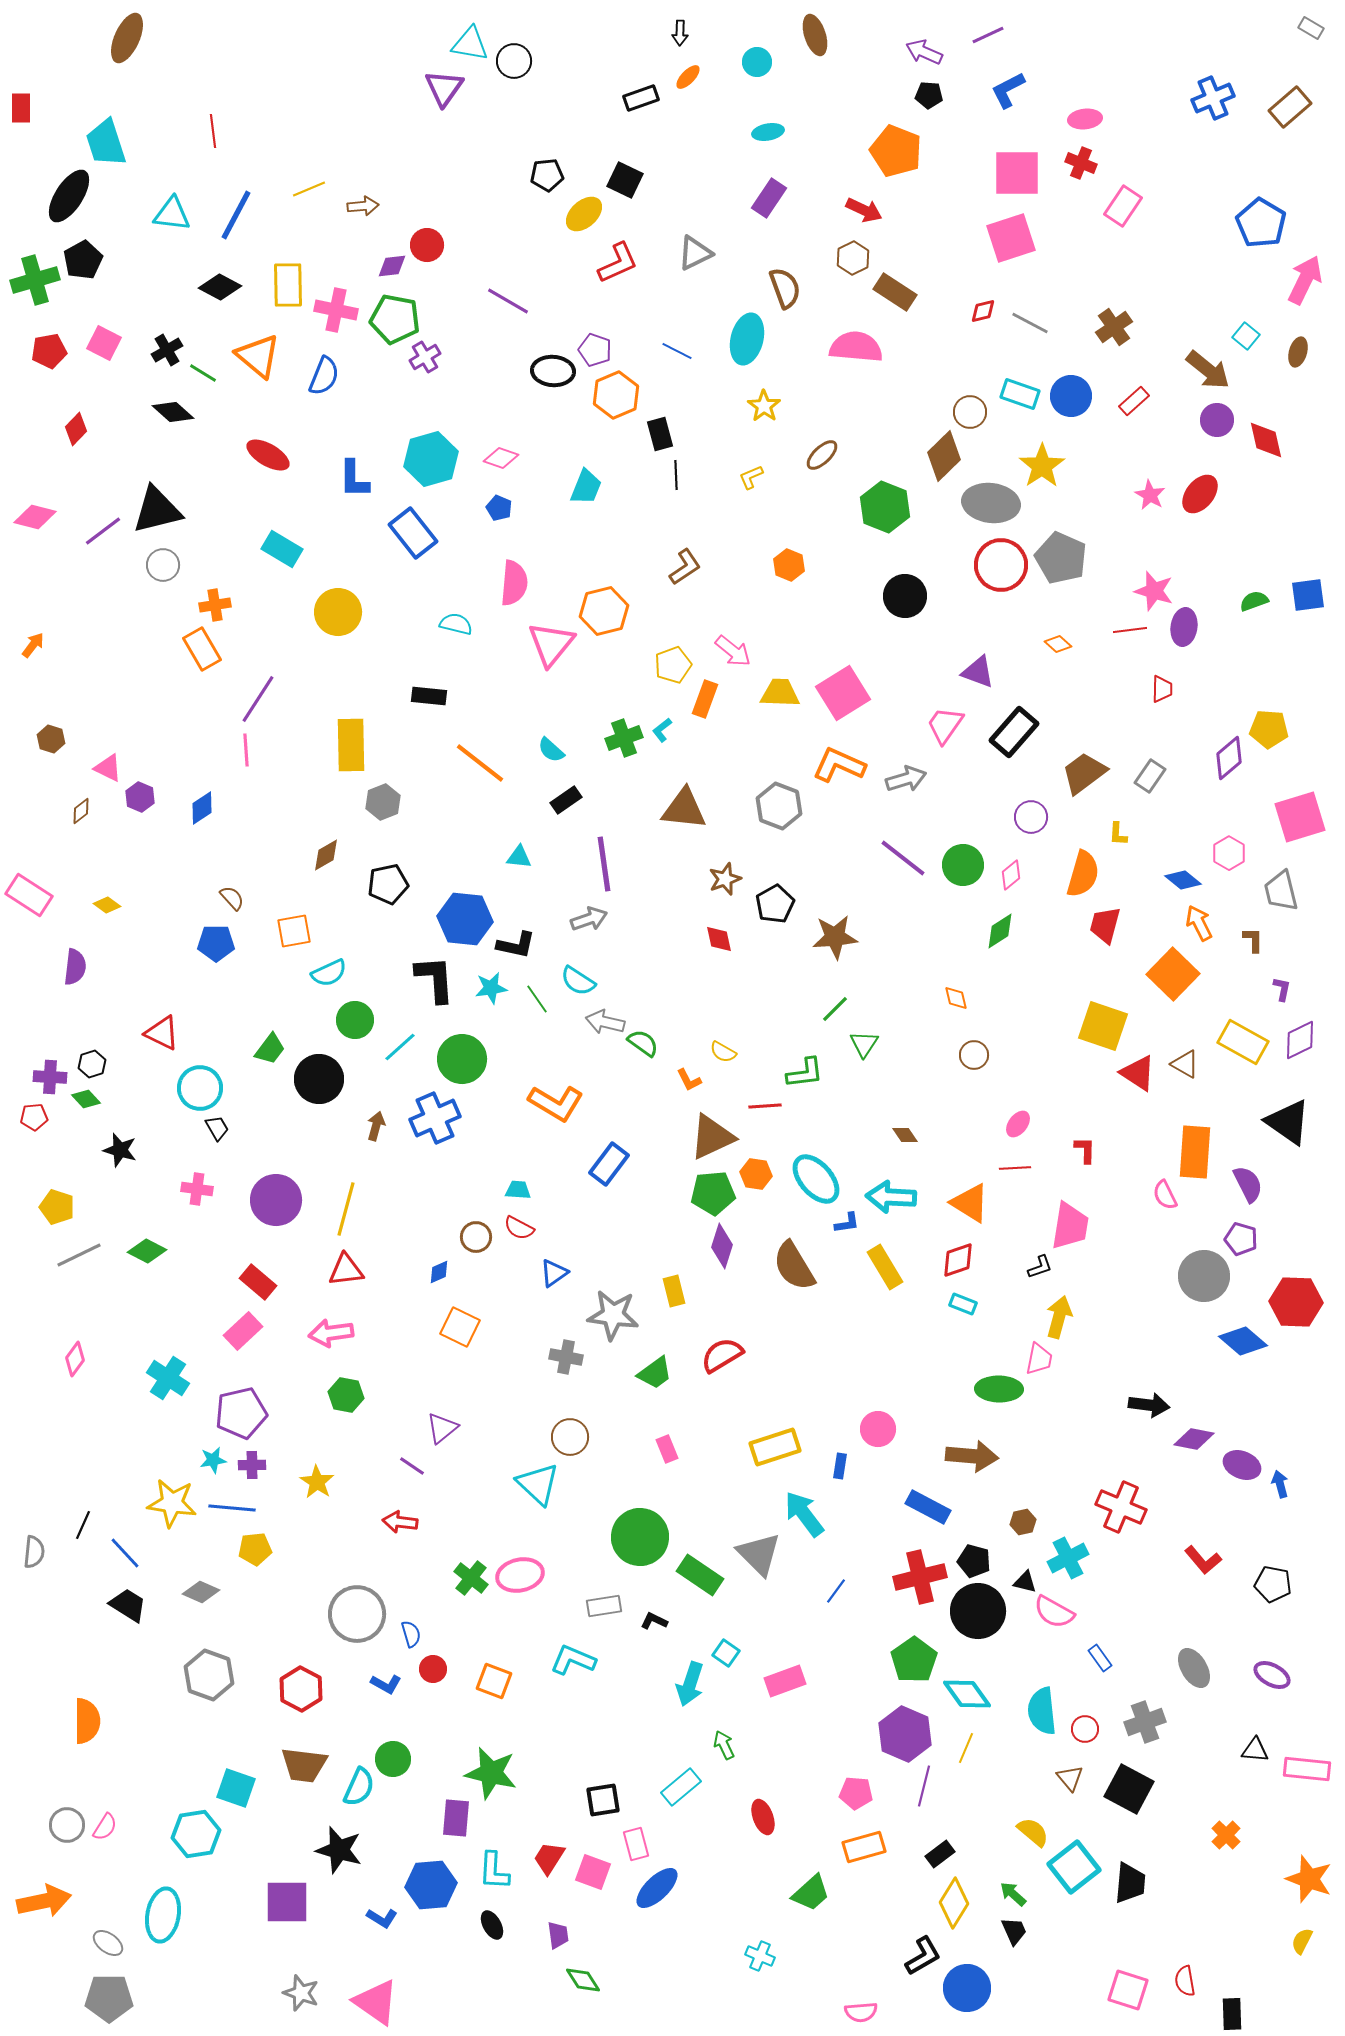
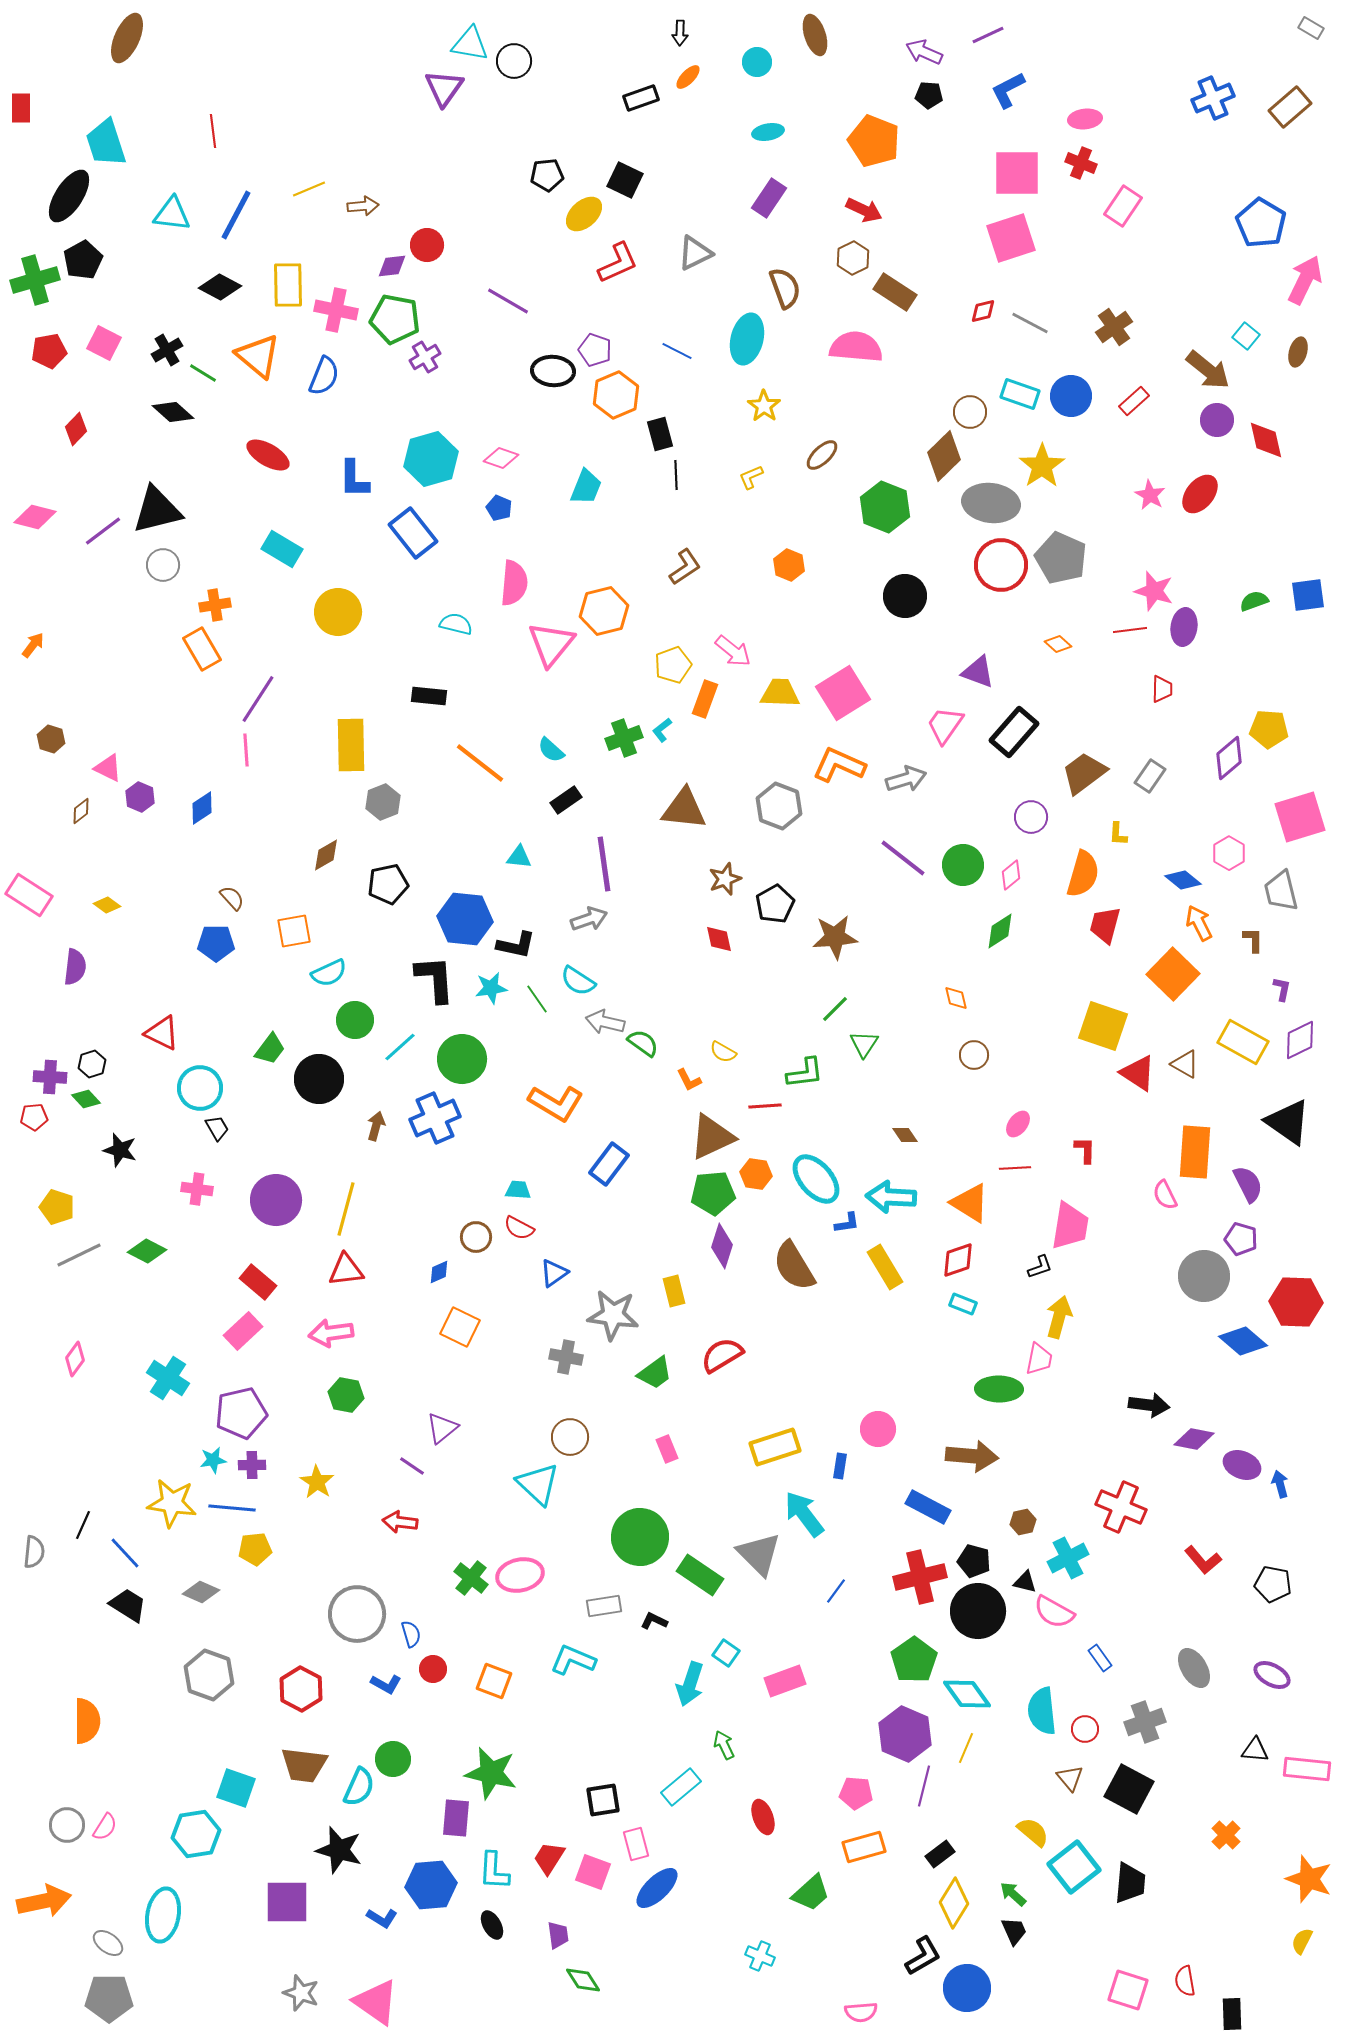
orange pentagon at (896, 151): moved 22 px left, 10 px up
